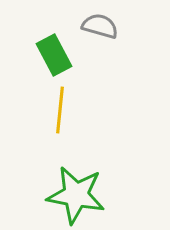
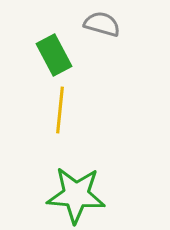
gray semicircle: moved 2 px right, 2 px up
green star: rotated 6 degrees counterclockwise
